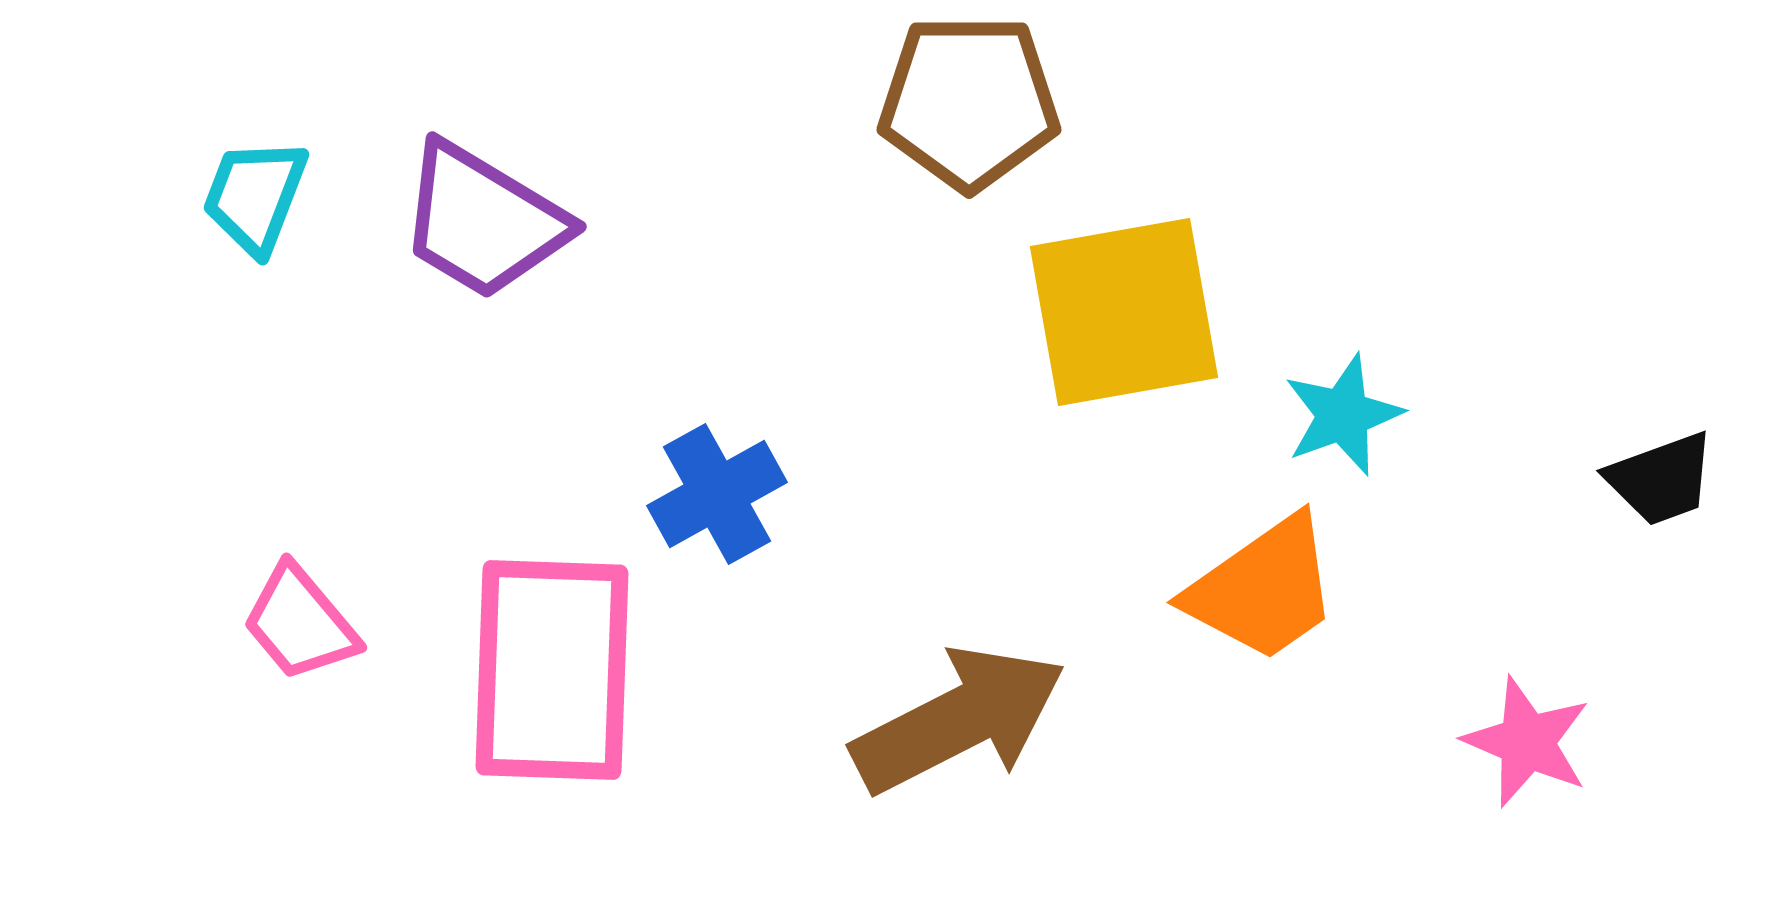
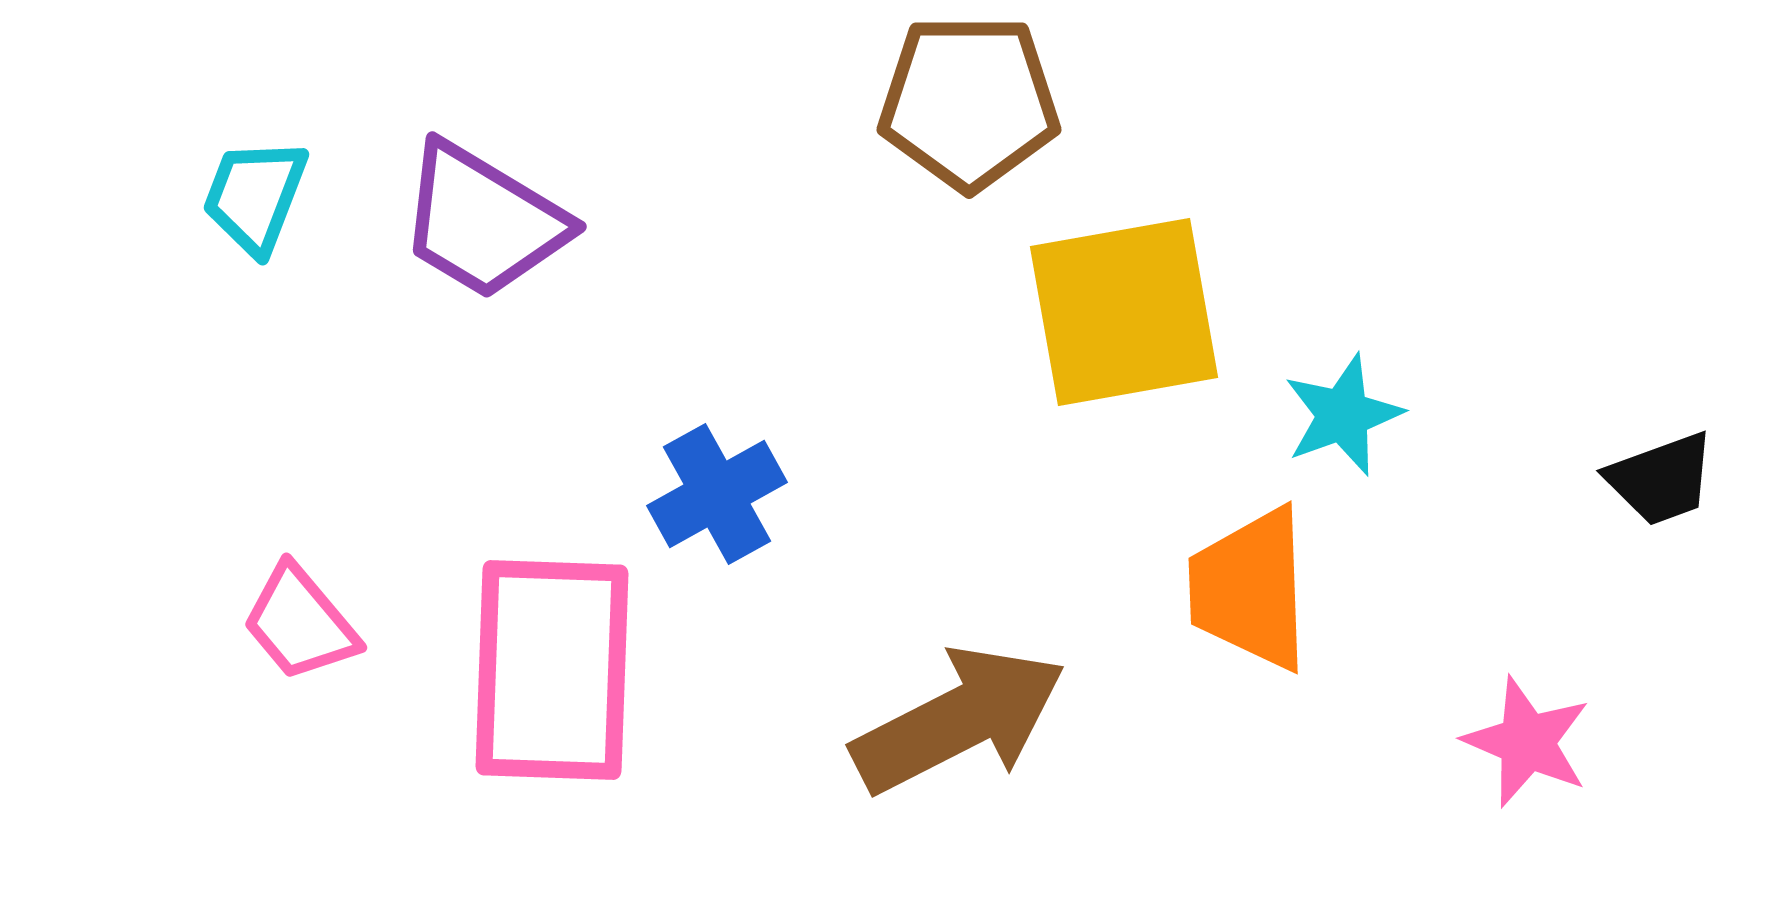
orange trapezoid: moved 13 px left; rotated 123 degrees clockwise
